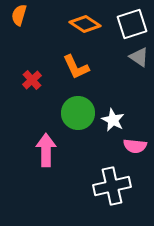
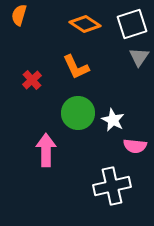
gray triangle: rotated 30 degrees clockwise
